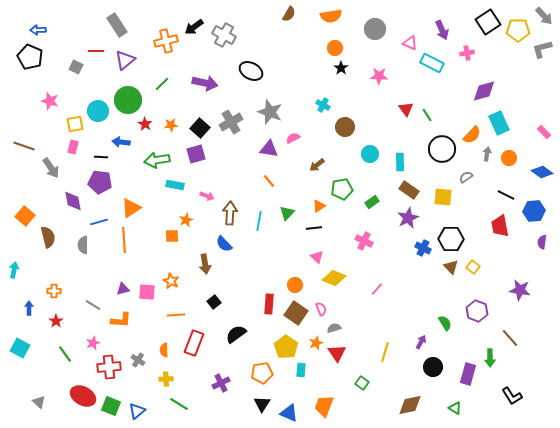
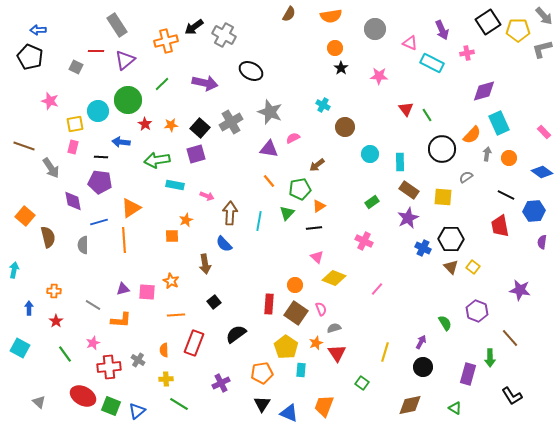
green pentagon at (342, 189): moved 42 px left
black circle at (433, 367): moved 10 px left
